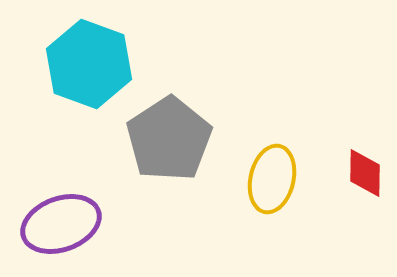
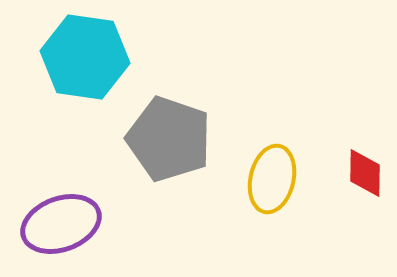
cyan hexagon: moved 4 px left, 7 px up; rotated 12 degrees counterclockwise
gray pentagon: rotated 20 degrees counterclockwise
